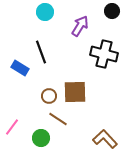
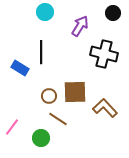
black circle: moved 1 px right, 2 px down
black line: rotated 20 degrees clockwise
brown L-shape: moved 31 px up
